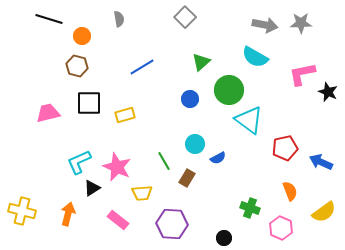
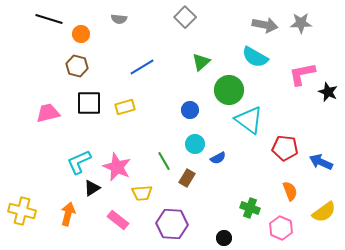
gray semicircle: rotated 105 degrees clockwise
orange circle: moved 1 px left, 2 px up
blue circle: moved 11 px down
yellow rectangle: moved 8 px up
red pentagon: rotated 20 degrees clockwise
